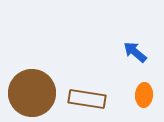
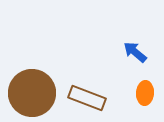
orange ellipse: moved 1 px right, 2 px up
brown rectangle: moved 1 px up; rotated 12 degrees clockwise
